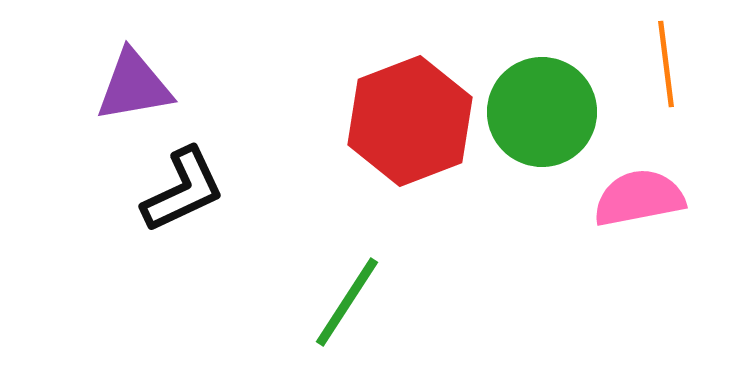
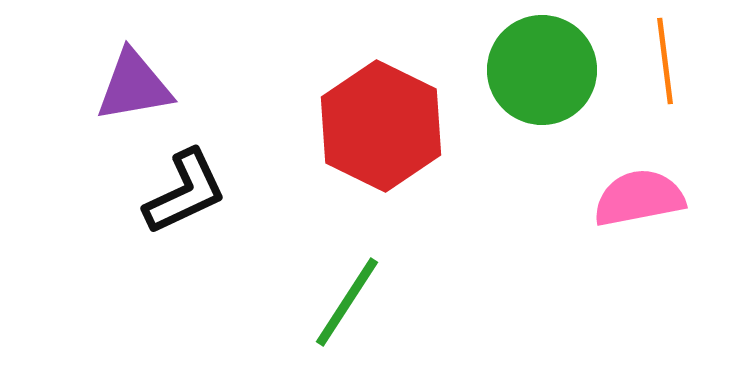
orange line: moved 1 px left, 3 px up
green circle: moved 42 px up
red hexagon: moved 29 px left, 5 px down; rotated 13 degrees counterclockwise
black L-shape: moved 2 px right, 2 px down
